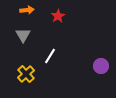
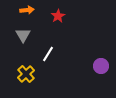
white line: moved 2 px left, 2 px up
